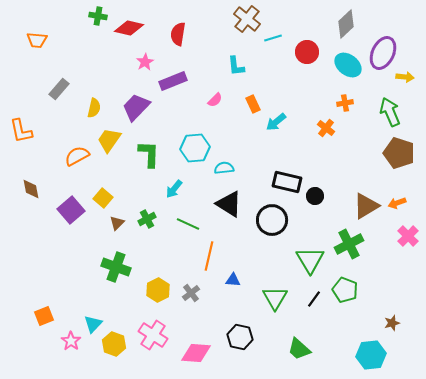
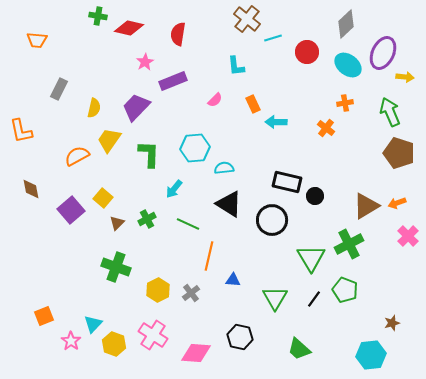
gray rectangle at (59, 89): rotated 15 degrees counterclockwise
cyan arrow at (276, 122): rotated 40 degrees clockwise
green triangle at (310, 260): moved 1 px right, 2 px up
